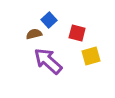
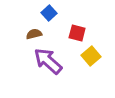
blue square: moved 7 px up
yellow square: rotated 24 degrees counterclockwise
